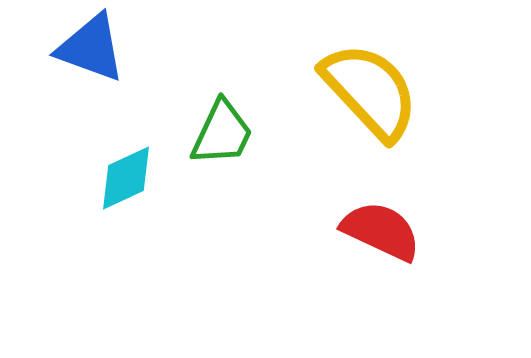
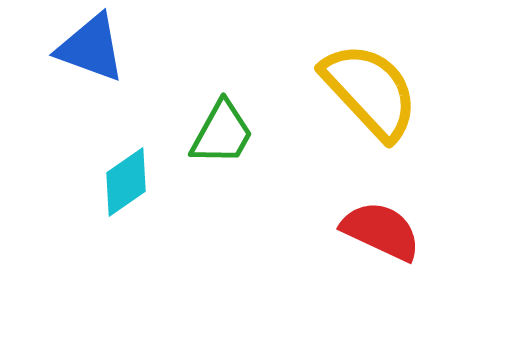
green trapezoid: rotated 4 degrees clockwise
cyan diamond: moved 4 px down; rotated 10 degrees counterclockwise
